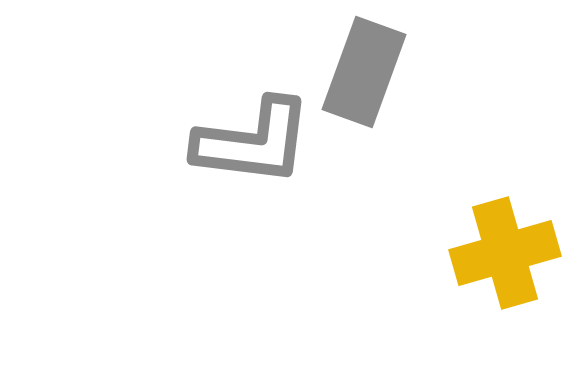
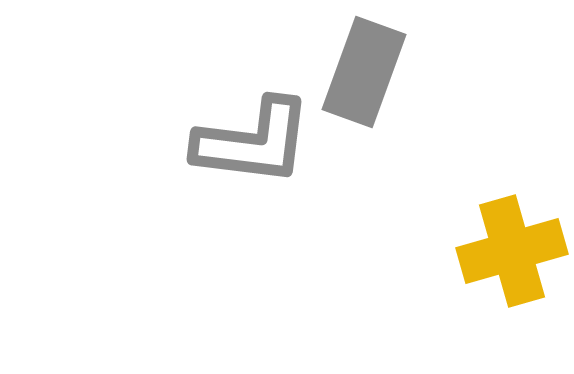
yellow cross: moved 7 px right, 2 px up
